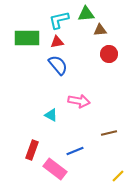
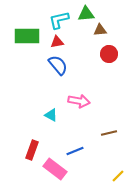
green rectangle: moved 2 px up
